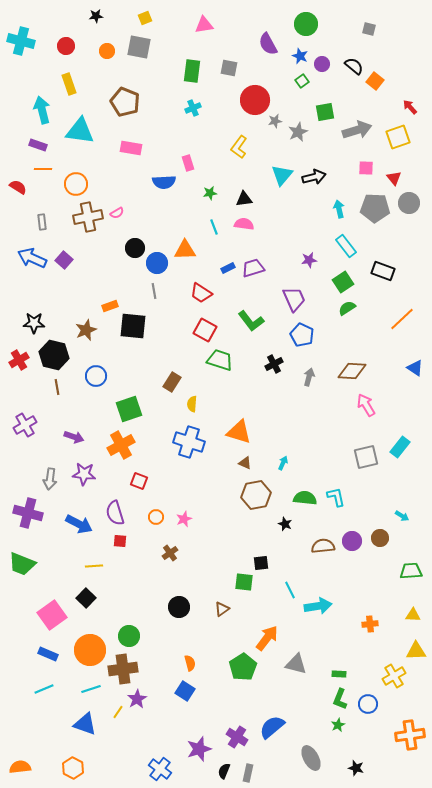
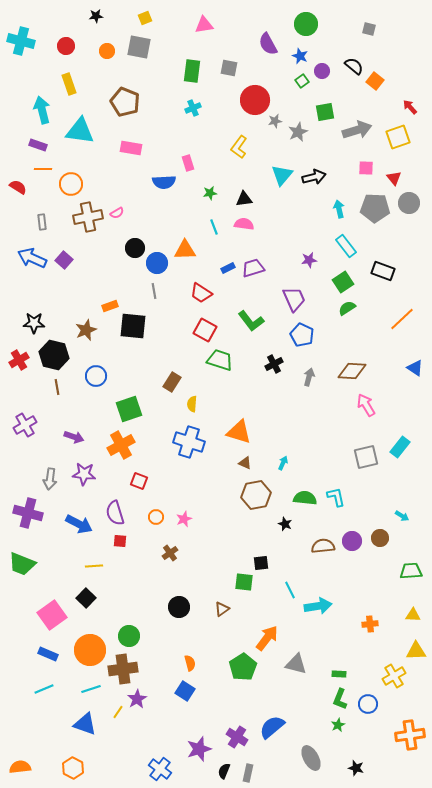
purple circle at (322, 64): moved 7 px down
orange circle at (76, 184): moved 5 px left
